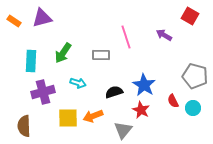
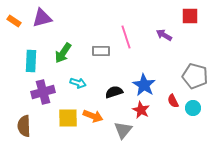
red square: rotated 30 degrees counterclockwise
gray rectangle: moved 4 px up
orange arrow: rotated 138 degrees counterclockwise
